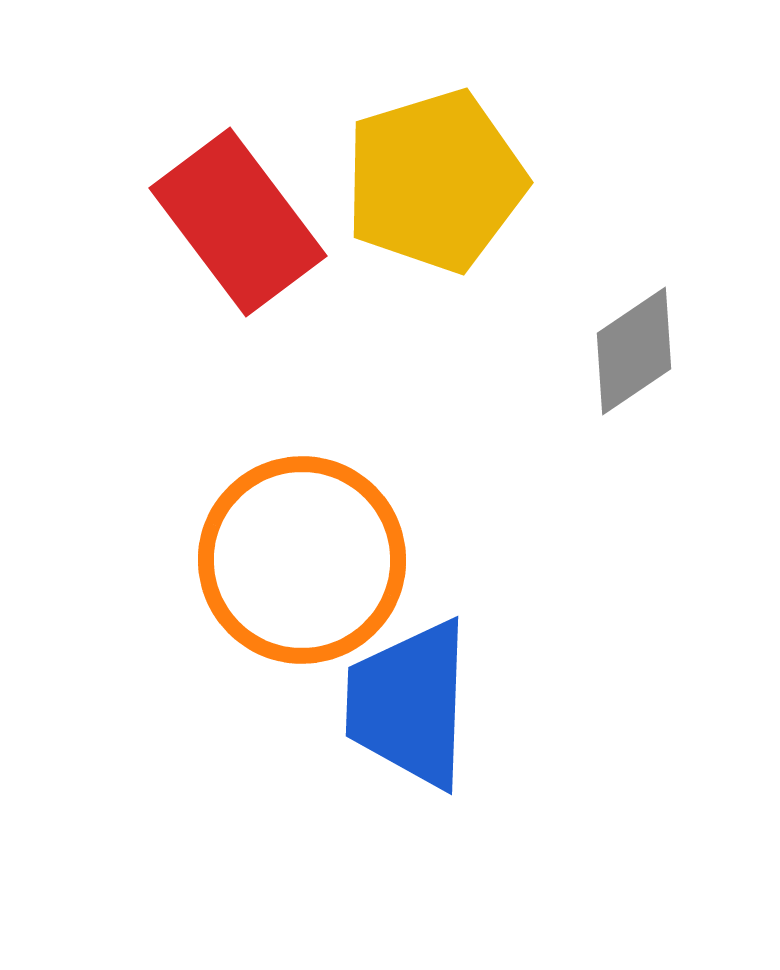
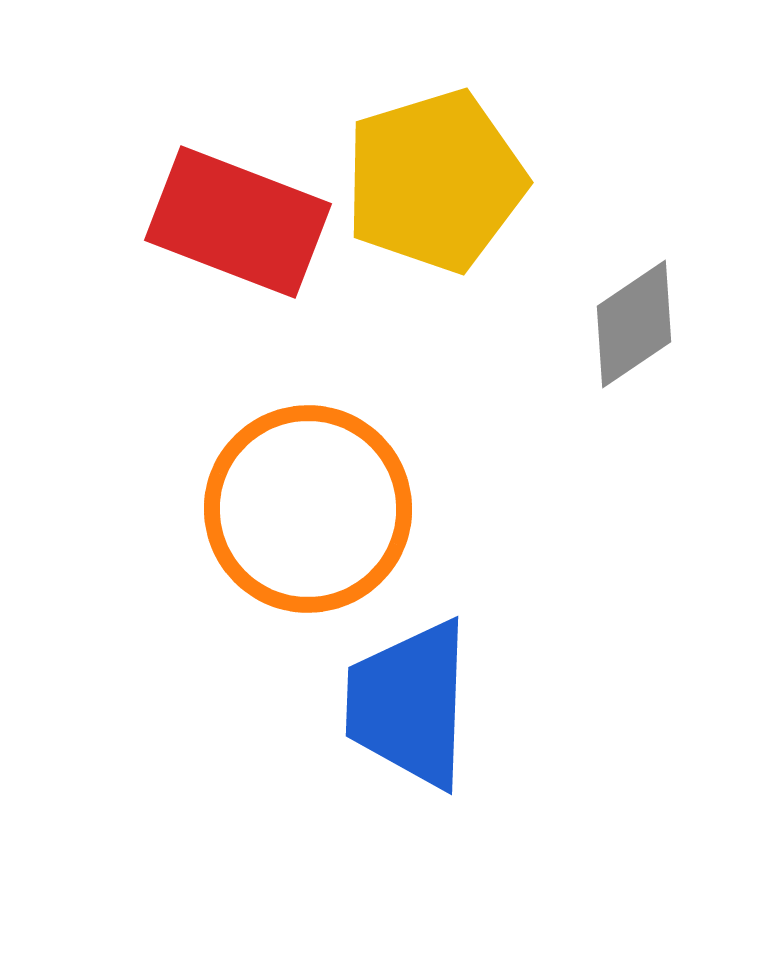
red rectangle: rotated 32 degrees counterclockwise
gray diamond: moved 27 px up
orange circle: moved 6 px right, 51 px up
